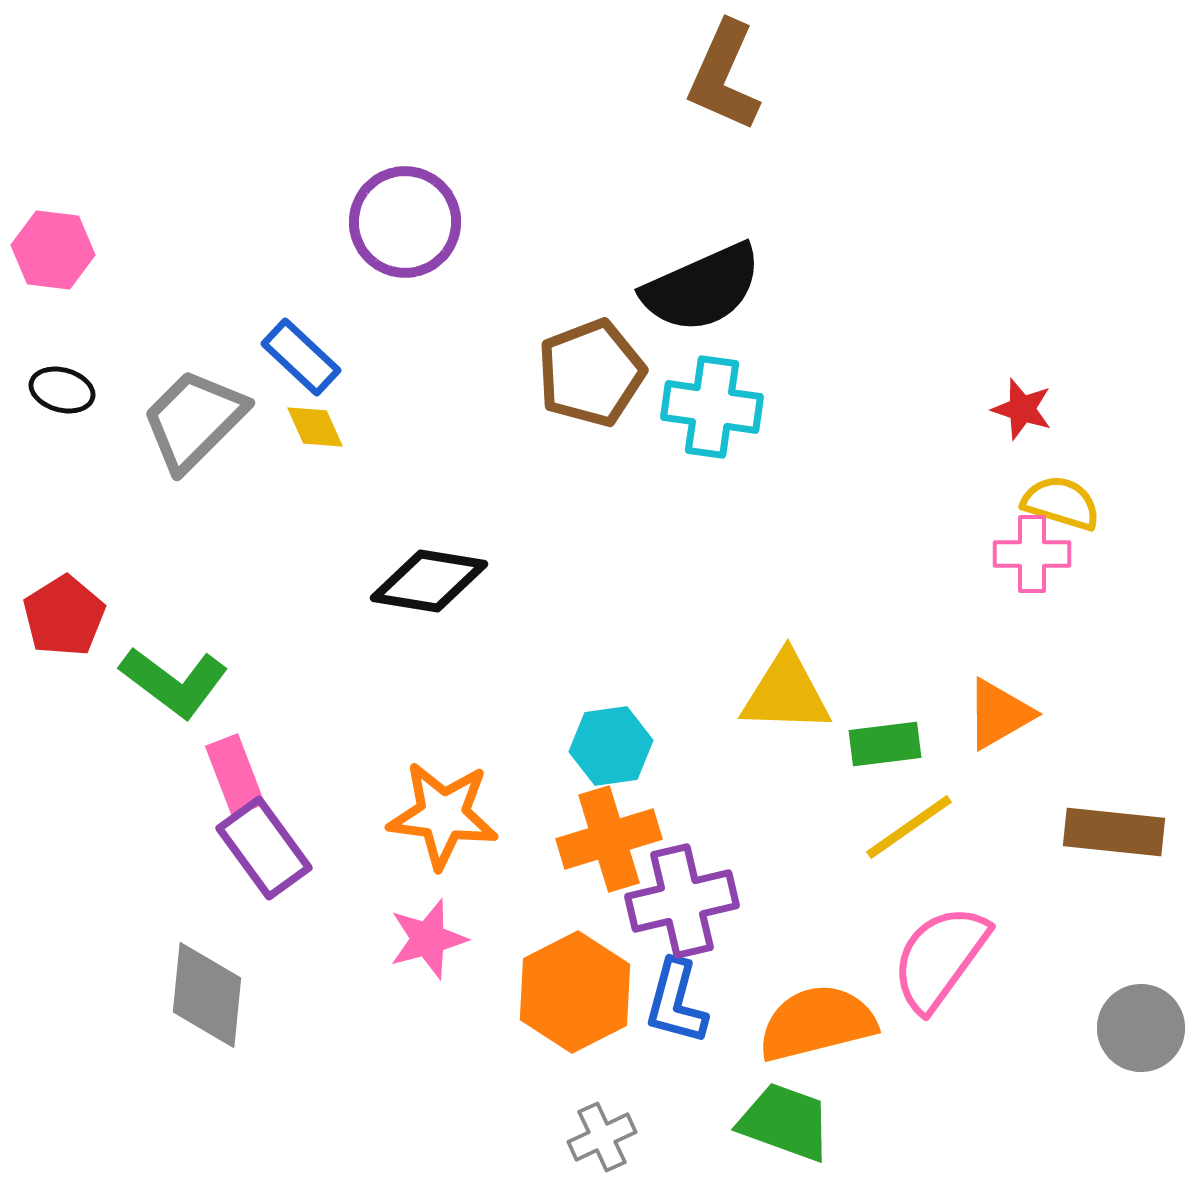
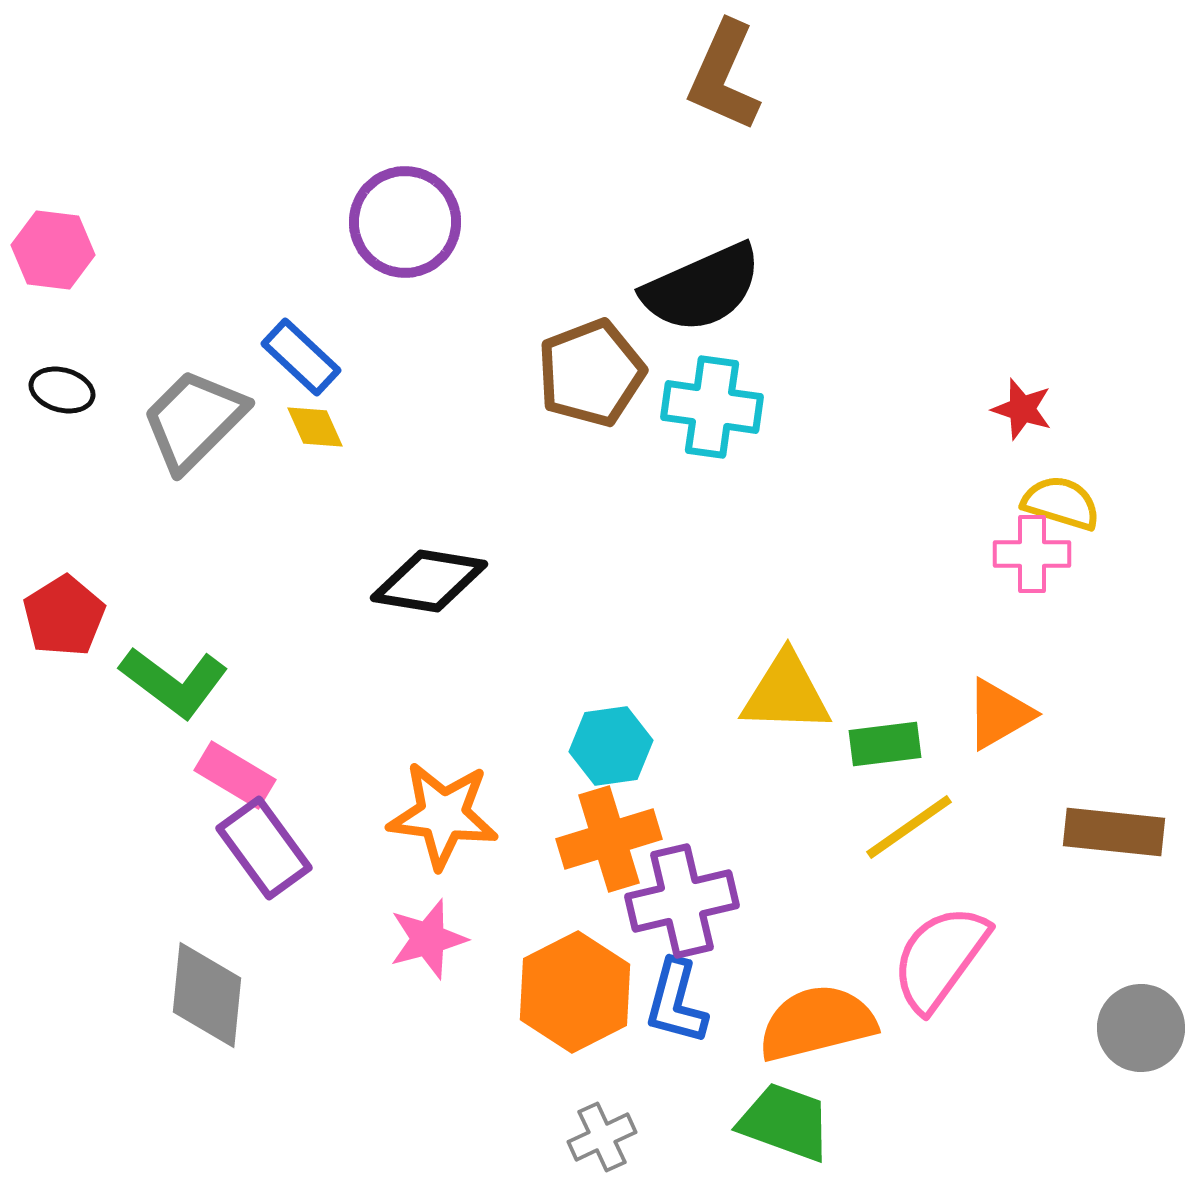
pink rectangle: rotated 38 degrees counterclockwise
